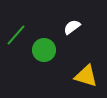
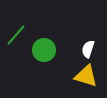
white semicircle: moved 16 px right, 22 px down; rotated 36 degrees counterclockwise
